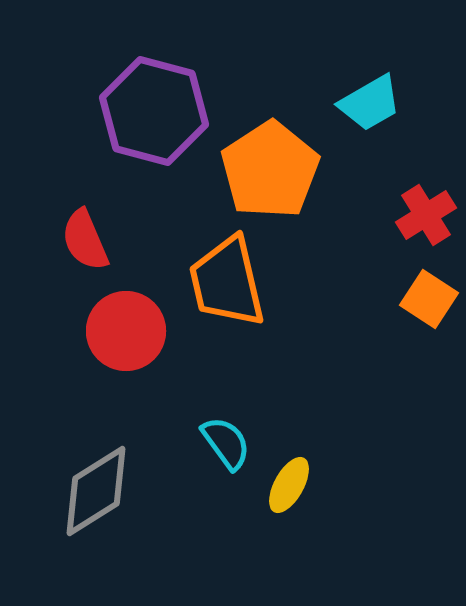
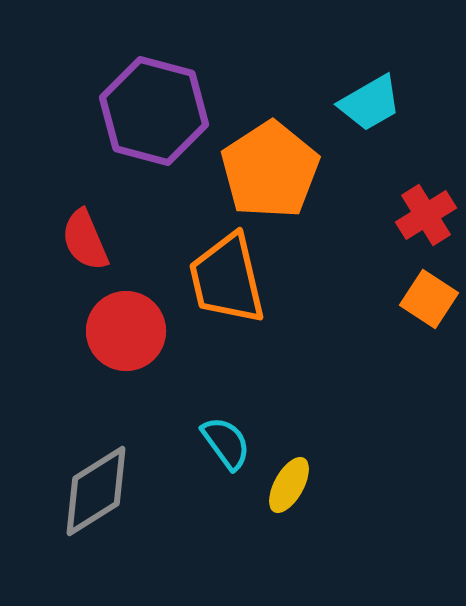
orange trapezoid: moved 3 px up
